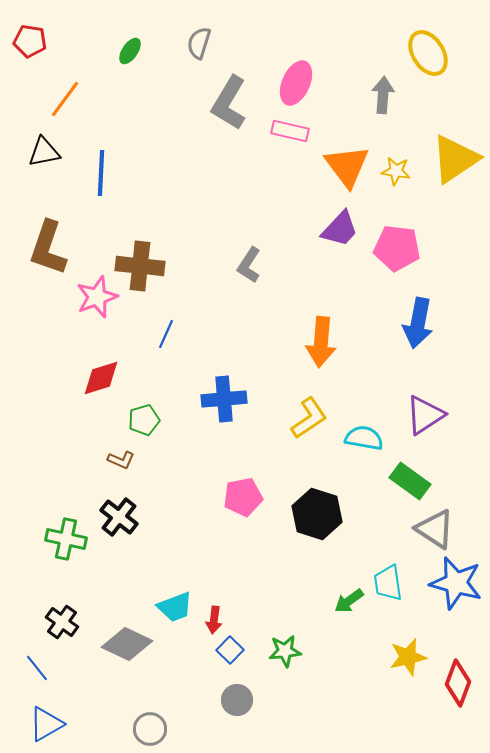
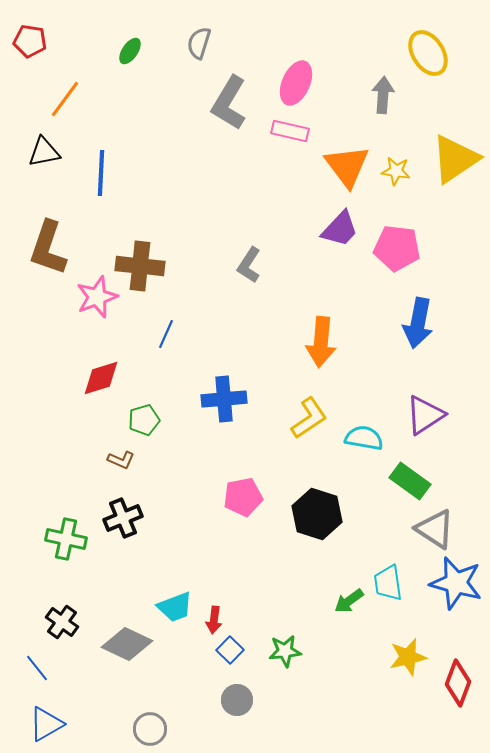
black cross at (119, 517): moved 4 px right, 1 px down; rotated 30 degrees clockwise
